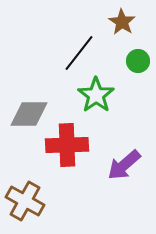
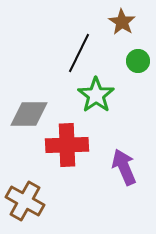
black line: rotated 12 degrees counterclockwise
purple arrow: moved 2 px down; rotated 108 degrees clockwise
